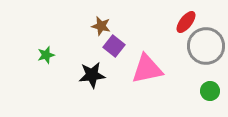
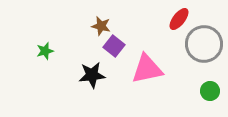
red ellipse: moved 7 px left, 3 px up
gray circle: moved 2 px left, 2 px up
green star: moved 1 px left, 4 px up
